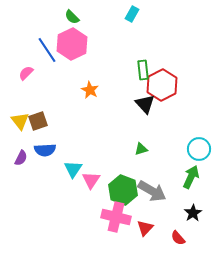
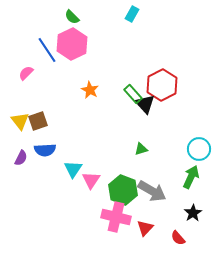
green rectangle: moved 10 px left, 24 px down; rotated 36 degrees counterclockwise
